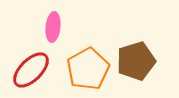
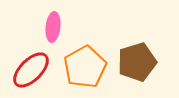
brown pentagon: moved 1 px right, 1 px down
orange pentagon: moved 3 px left, 2 px up
